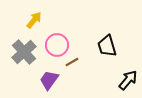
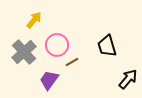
black arrow: moved 1 px up
